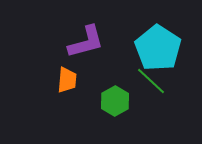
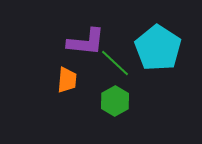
purple L-shape: rotated 21 degrees clockwise
green line: moved 36 px left, 18 px up
